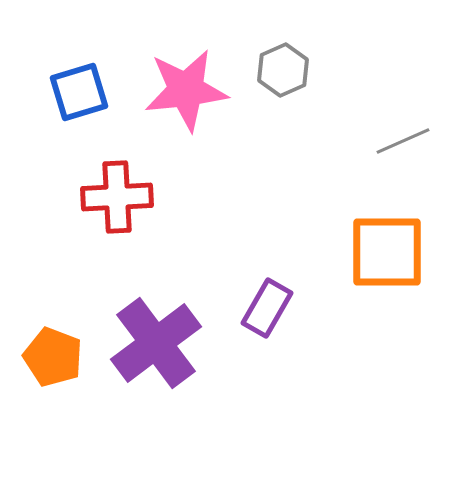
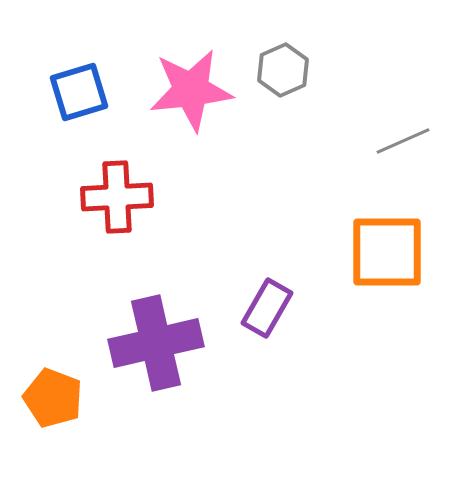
pink star: moved 5 px right
purple cross: rotated 24 degrees clockwise
orange pentagon: moved 41 px down
